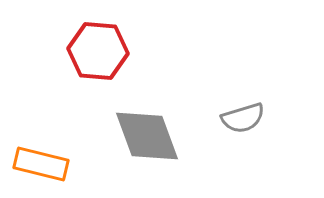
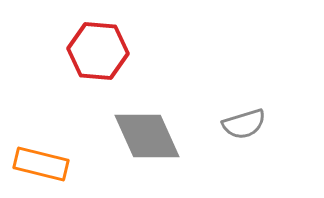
gray semicircle: moved 1 px right, 6 px down
gray diamond: rotated 4 degrees counterclockwise
